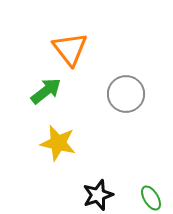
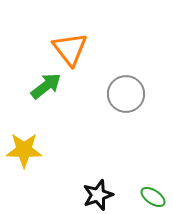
green arrow: moved 5 px up
yellow star: moved 34 px left, 7 px down; rotated 12 degrees counterclockwise
green ellipse: moved 2 px right, 1 px up; rotated 25 degrees counterclockwise
